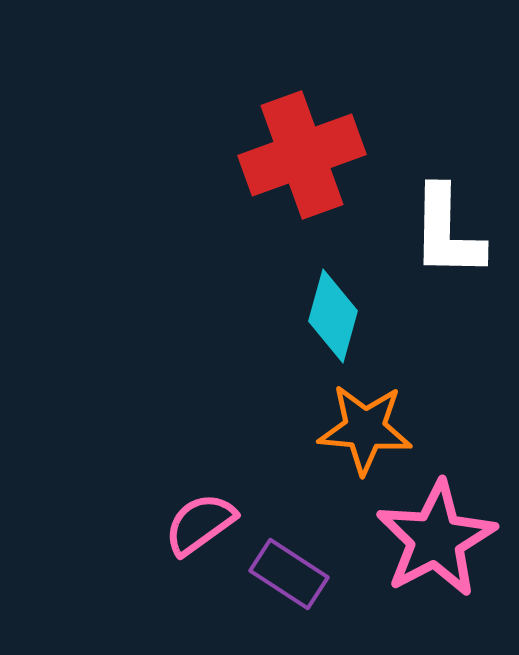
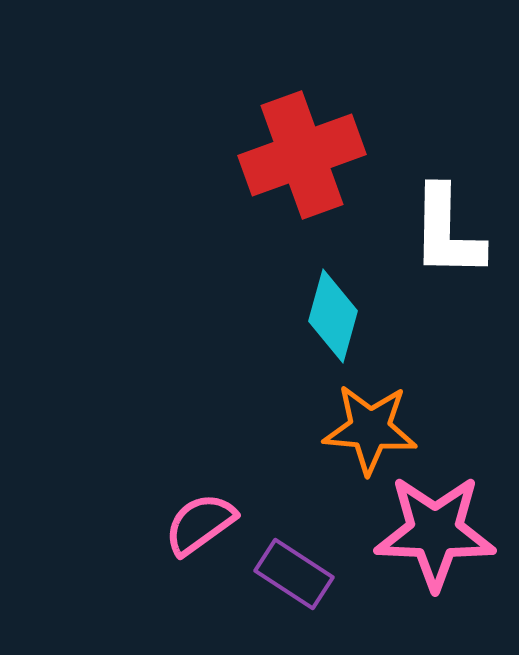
orange star: moved 5 px right
pink star: moved 1 px left, 7 px up; rotated 30 degrees clockwise
purple rectangle: moved 5 px right
